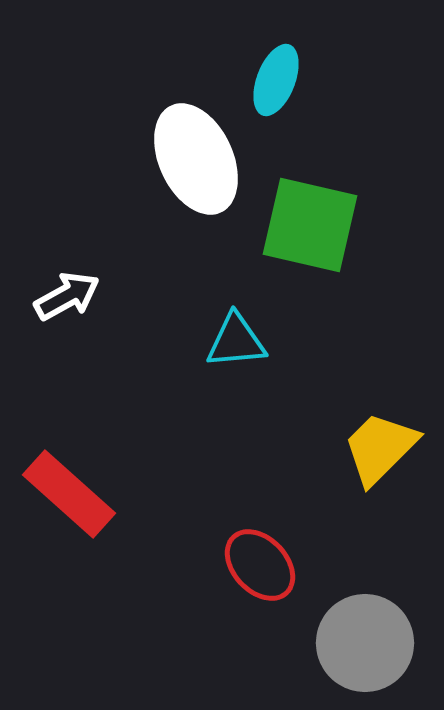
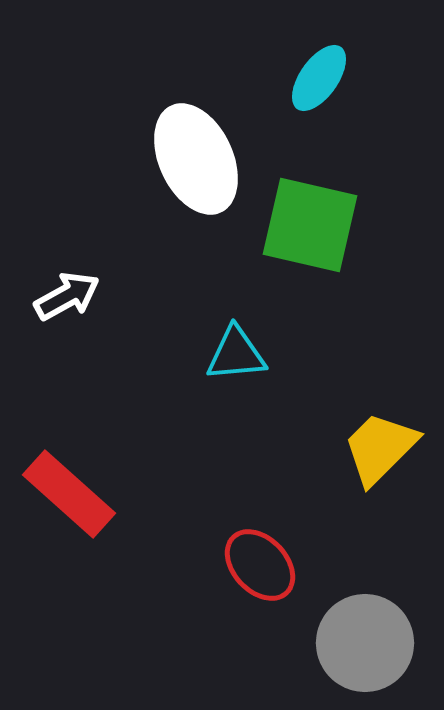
cyan ellipse: moved 43 px right, 2 px up; rotated 14 degrees clockwise
cyan triangle: moved 13 px down
